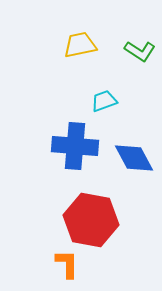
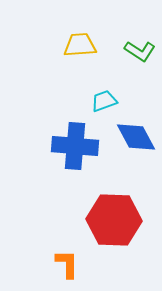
yellow trapezoid: rotated 8 degrees clockwise
blue diamond: moved 2 px right, 21 px up
red hexagon: moved 23 px right; rotated 8 degrees counterclockwise
